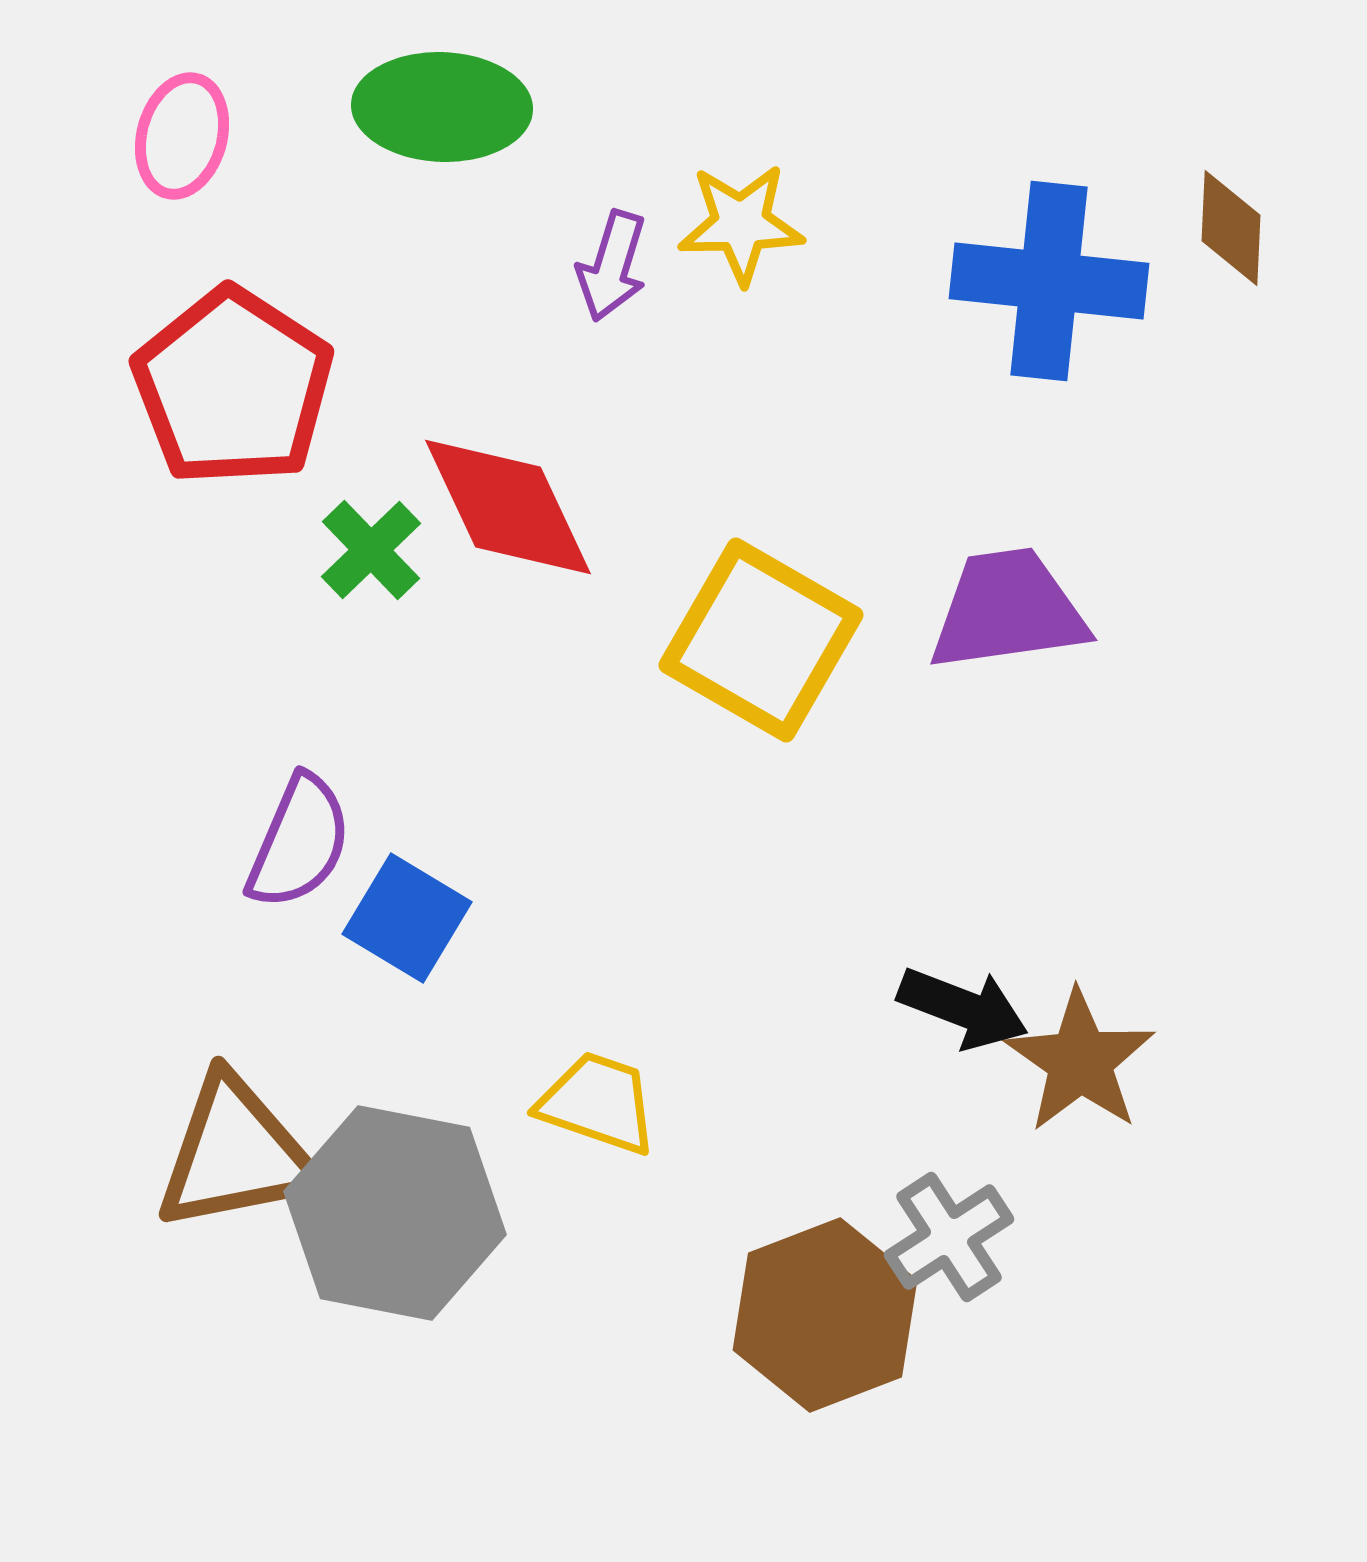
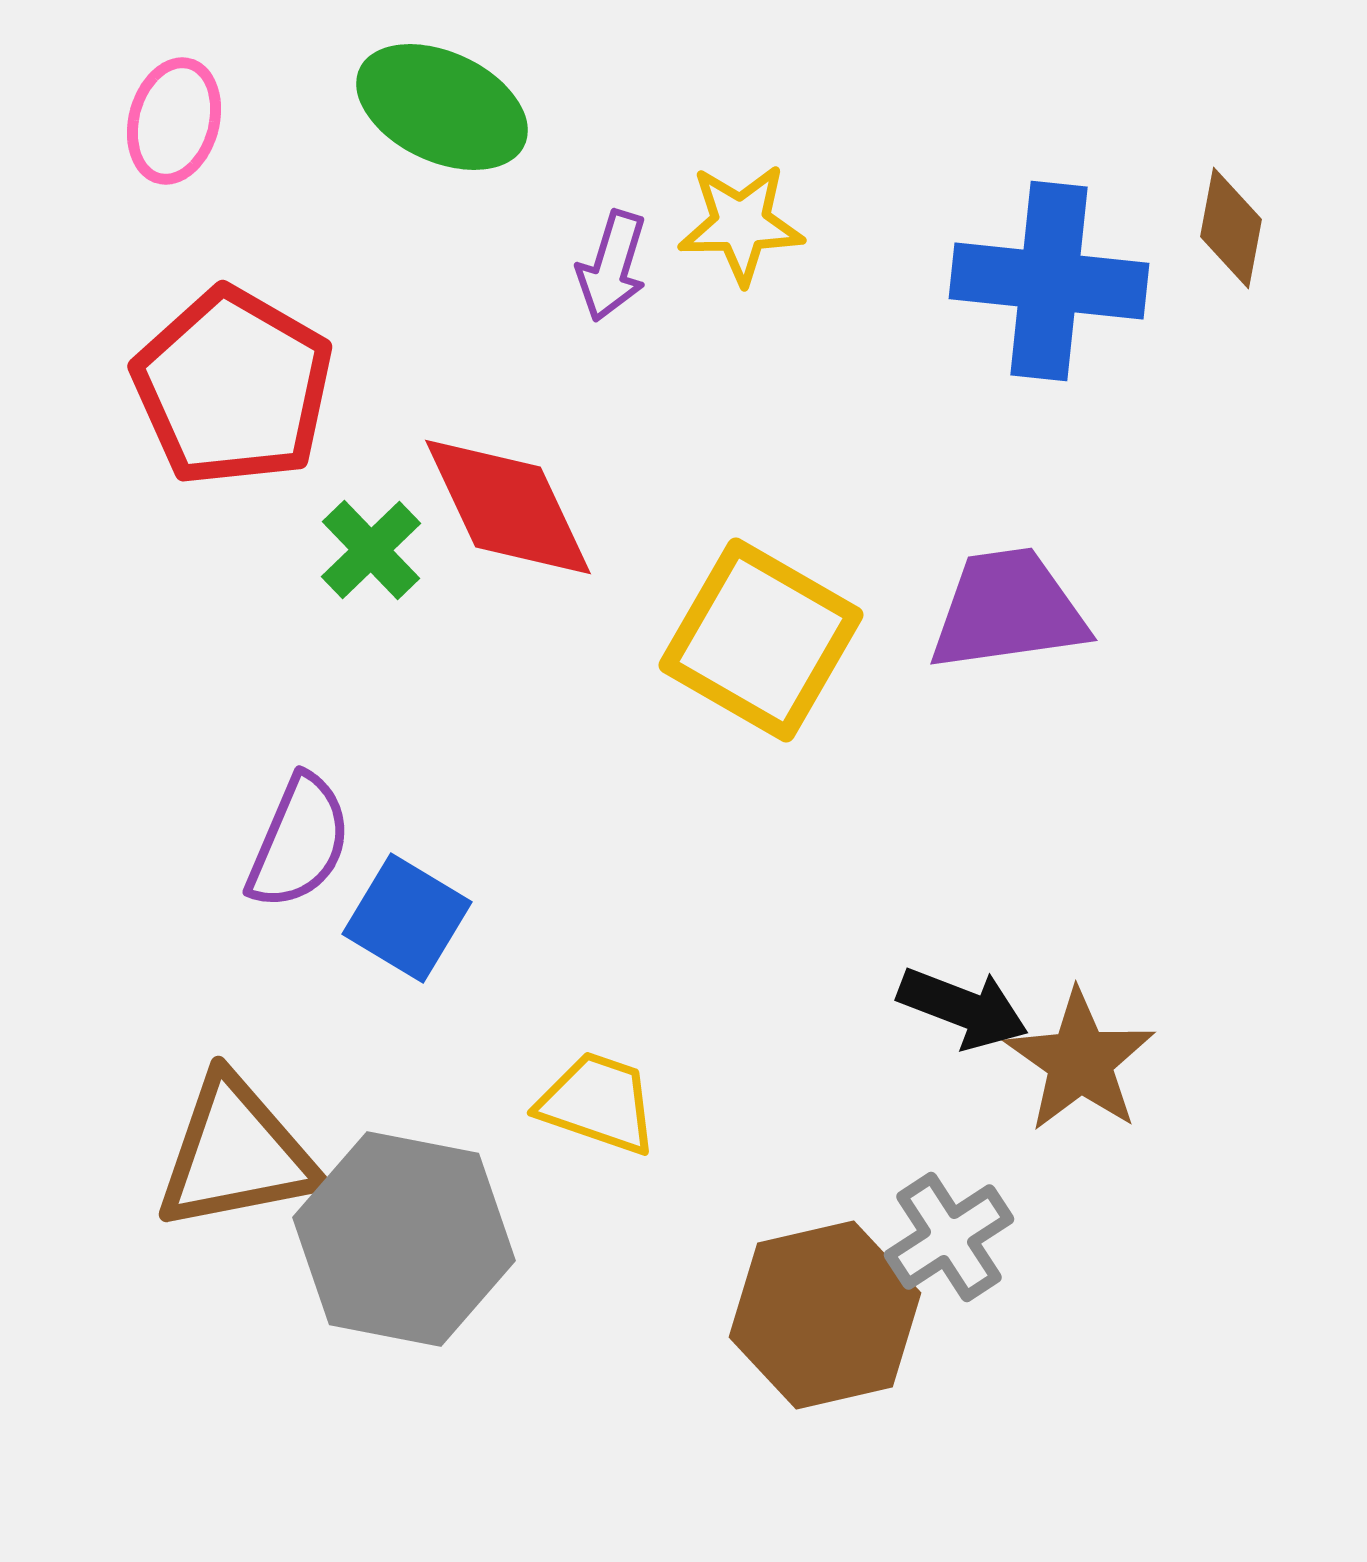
green ellipse: rotated 23 degrees clockwise
pink ellipse: moved 8 px left, 15 px up
brown diamond: rotated 8 degrees clockwise
red pentagon: rotated 3 degrees counterclockwise
gray hexagon: moved 9 px right, 26 px down
brown hexagon: rotated 8 degrees clockwise
